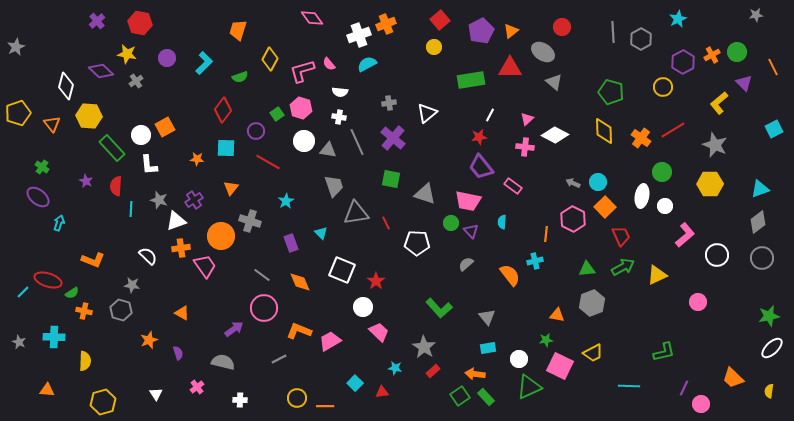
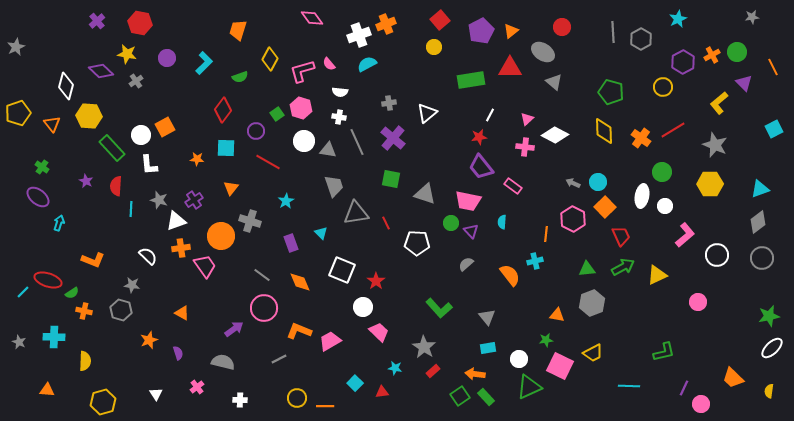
gray star at (756, 15): moved 4 px left, 2 px down
